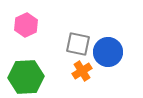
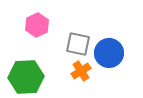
pink hexagon: moved 11 px right
blue circle: moved 1 px right, 1 px down
orange cross: moved 1 px left
